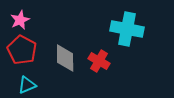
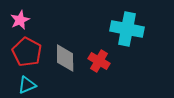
red pentagon: moved 5 px right, 2 px down
